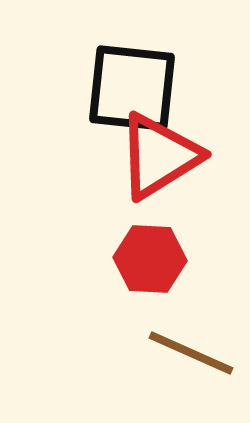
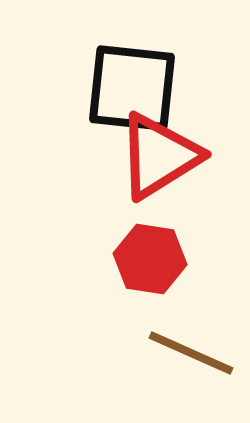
red hexagon: rotated 6 degrees clockwise
